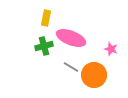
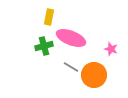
yellow rectangle: moved 3 px right, 1 px up
